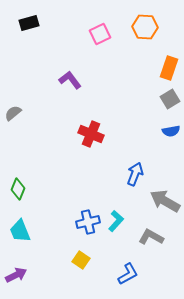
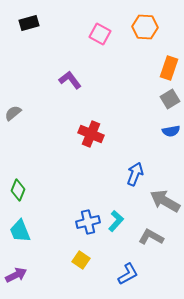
pink square: rotated 35 degrees counterclockwise
green diamond: moved 1 px down
